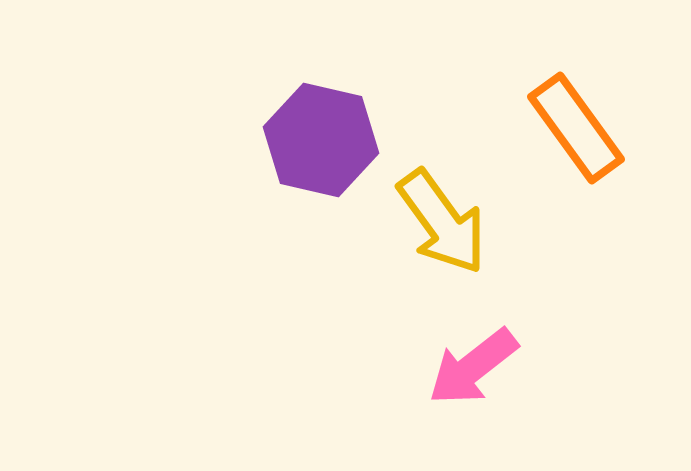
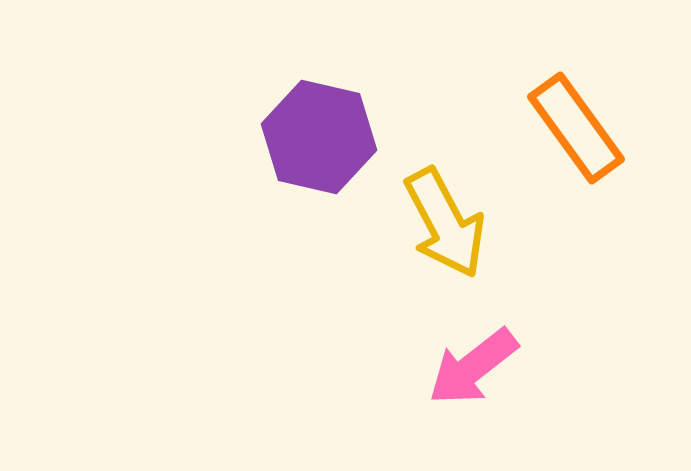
purple hexagon: moved 2 px left, 3 px up
yellow arrow: moved 3 px right, 1 px down; rotated 8 degrees clockwise
